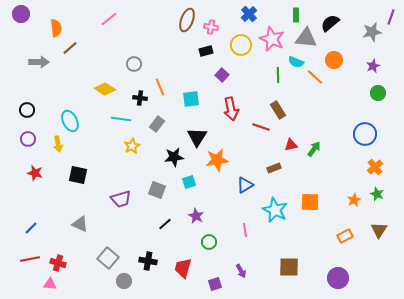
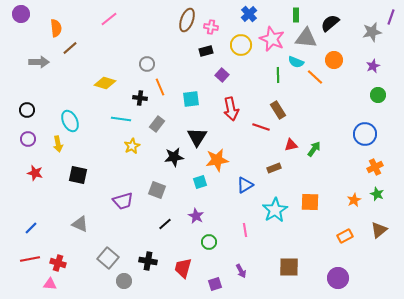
gray circle at (134, 64): moved 13 px right
yellow diamond at (105, 89): moved 6 px up; rotated 15 degrees counterclockwise
green circle at (378, 93): moved 2 px down
orange cross at (375, 167): rotated 14 degrees clockwise
cyan square at (189, 182): moved 11 px right
purple trapezoid at (121, 199): moved 2 px right, 2 px down
cyan star at (275, 210): rotated 15 degrees clockwise
brown triangle at (379, 230): rotated 18 degrees clockwise
